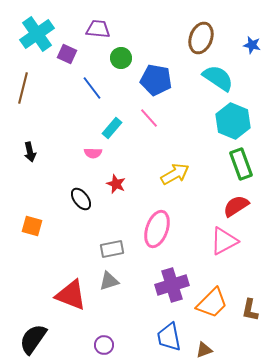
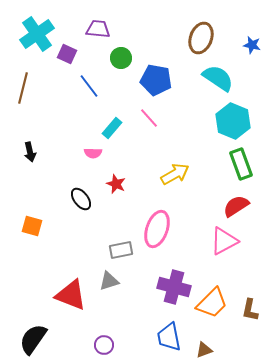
blue line: moved 3 px left, 2 px up
gray rectangle: moved 9 px right, 1 px down
purple cross: moved 2 px right, 2 px down; rotated 32 degrees clockwise
